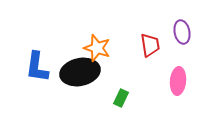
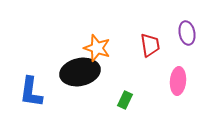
purple ellipse: moved 5 px right, 1 px down
blue L-shape: moved 6 px left, 25 px down
green rectangle: moved 4 px right, 2 px down
